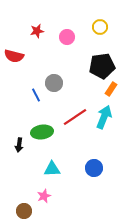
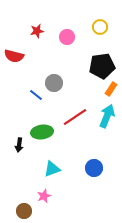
blue line: rotated 24 degrees counterclockwise
cyan arrow: moved 3 px right, 1 px up
cyan triangle: rotated 18 degrees counterclockwise
